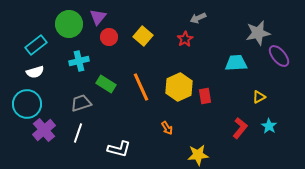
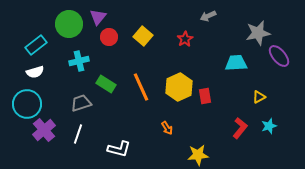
gray arrow: moved 10 px right, 2 px up
cyan star: rotated 21 degrees clockwise
white line: moved 1 px down
